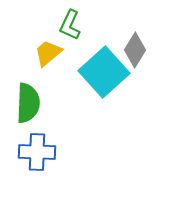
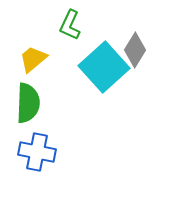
yellow trapezoid: moved 15 px left, 6 px down
cyan square: moved 5 px up
blue cross: rotated 9 degrees clockwise
